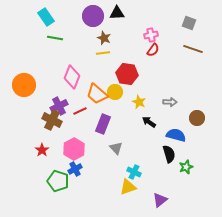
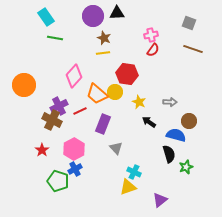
pink diamond: moved 2 px right, 1 px up; rotated 20 degrees clockwise
brown circle: moved 8 px left, 3 px down
